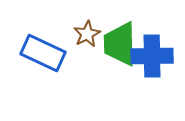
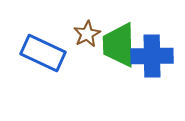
green trapezoid: moved 1 px left, 1 px down
